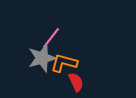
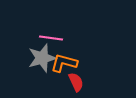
pink line: rotated 60 degrees clockwise
